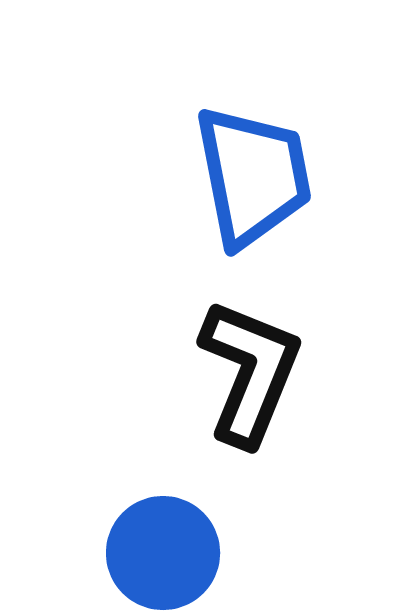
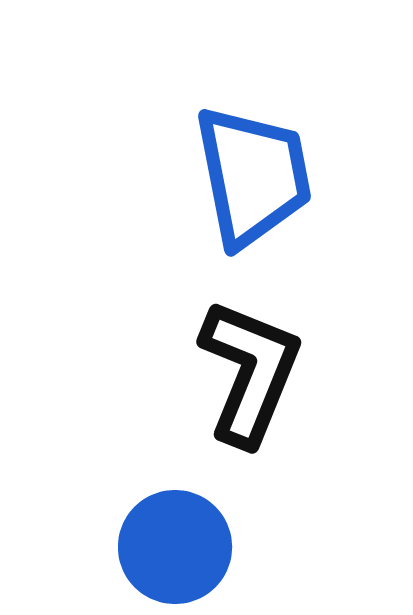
blue circle: moved 12 px right, 6 px up
